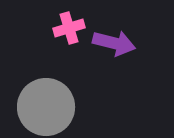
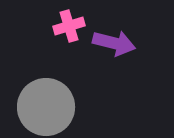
pink cross: moved 2 px up
